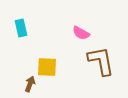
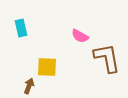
pink semicircle: moved 1 px left, 3 px down
brown L-shape: moved 6 px right, 3 px up
brown arrow: moved 1 px left, 2 px down
